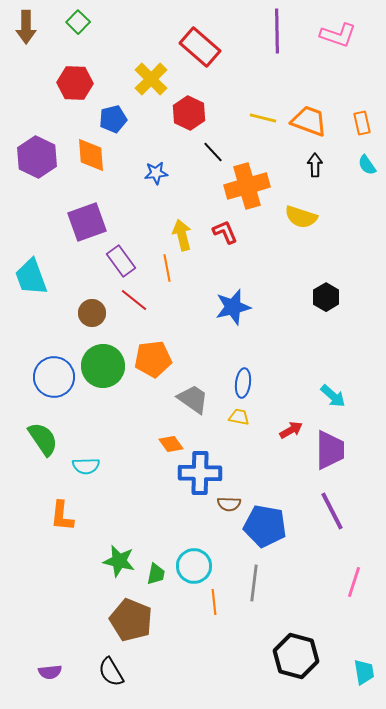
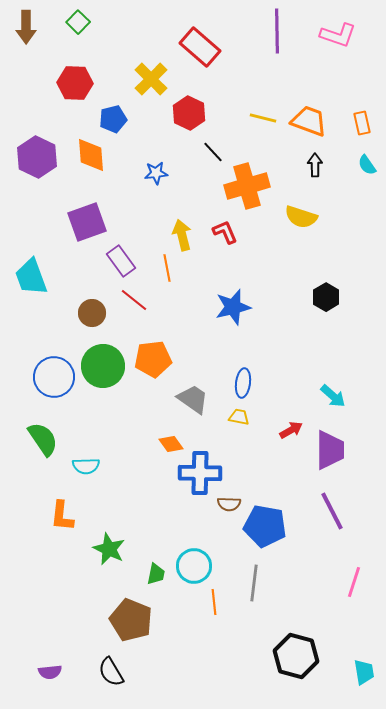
green star at (119, 561): moved 10 px left, 12 px up; rotated 12 degrees clockwise
